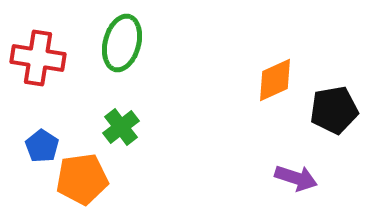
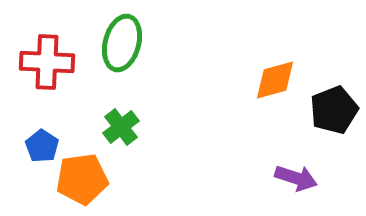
red cross: moved 9 px right, 4 px down; rotated 6 degrees counterclockwise
orange diamond: rotated 9 degrees clockwise
black pentagon: rotated 12 degrees counterclockwise
